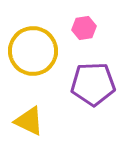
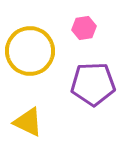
yellow circle: moved 3 px left
yellow triangle: moved 1 px left, 1 px down
